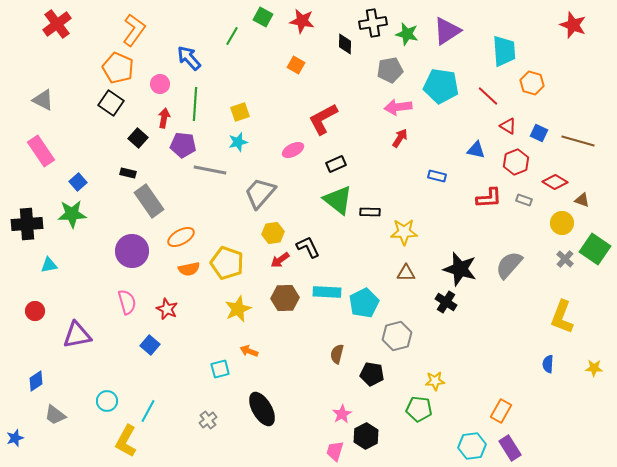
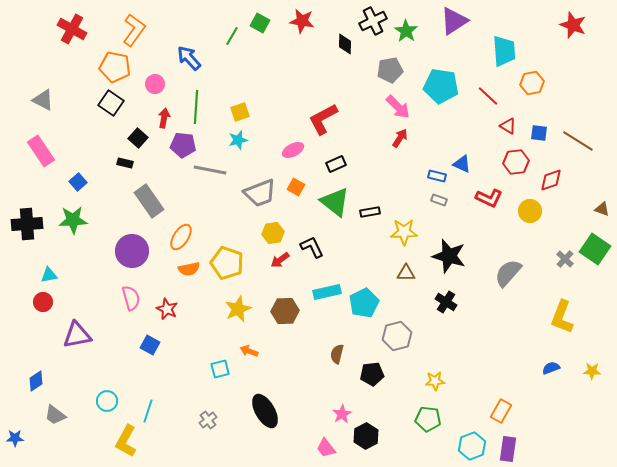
green square at (263, 17): moved 3 px left, 6 px down
black cross at (373, 23): moved 2 px up; rotated 16 degrees counterclockwise
red cross at (57, 24): moved 15 px right, 5 px down; rotated 24 degrees counterclockwise
purple triangle at (447, 31): moved 7 px right, 10 px up
green star at (407, 34): moved 1 px left, 3 px up; rotated 20 degrees clockwise
orange square at (296, 65): moved 122 px down
orange pentagon at (118, 68): moved 3 px left, 1 px up; rotated 12 degrees counterclockwise
orange hexagon at (532, 83): rotated 25 degrees counterclockwise
pink circle at (160, 84): moved 5 px left
green line at (195, 104): moved 1 px right, 3 px down
pink arrow at (398, 107): rotated 128 degrees counterclockwise
blue square at (539, 133): rotated 18 degrees counterclockwise
brown line at (578, 141): rotated 16 degrees clockwise
cyan star at (238, 142): moved 2 px up
blue triangle at (476, 150): moved 14 px left, 14 px down; rotated 12 degrees clockwise
red hexagon at (516, 162): rotated 15 degrees clockwise
black rectangle at (128, 173): moved 3 px left, 10 px up
red diamond at (555, 182): moved 4 px left, 2 px up; rotated 50 degrees counterclockwise
gray trapezoid at (260, 193): rotated 152 degrees counterclockwise
red L-shape at (489, 198): rotated 28 degrees clockwise
green triangle at (338, 200): moved 3 px left, 2 px down
gray rectangle at (524, 200): moved 85 px left
brown triangle at (582, 200): moved 20 px right, 9 px down
black rectangle at (370, 212): rotated 12 degrees counterclockwise
green star at (72, 214): moved 1 px right, 6 px down
yellow circle at (562, 223): moved 32 px left, 12 px up
orange ellipse at (181, 237): rotated 28 degrees counterclockwise
black L-shape at (308, 247): moved 4 px right
cyan triangle at (49, 265): moved 10 px down
gray semicircle at (509, 265): moved 1 px left, 8 px down
black star at (460, 269): moved 11 px left, 13 px up
cyan rectangle at (327, 292): rotated 16 degrees counterclockwise
brown hexagon at (285, 298): moved 13 px down
pink semicircle at (127, 302): moved 4 px right, 4 px up
red circle at (35, 311): moved 8 px right, 9 px up
blue square at (150, 345): rotated 12 degrees counterclockwise
blue semicircle at (548, 364): moved 3 px right, 4 px down; rotated 66 degrees clockwise
yellow star at (594, 368): moved 2 px left, 3 px down
black pentagon at (372, 374): rotated 15 degrees counterclockwise
black ellipse at (262, 409): moved 3 px right, 2 px down
green pentagon at (419, 409): moved 9 px right, 10 px down
cyan line at (148, 411): rotated 10 degrees counterclockwise
blue star at (15, 438): rotated 18 degrees clockwise
cyan hexagon at (472, 446): rotated 12 degrees counterclockwise
purple rectangle at (510, 448): moved 2 px left, 1 px down; rotated 40 degrees clockwise
pink trapezoid at (335, 451): moved 9 px left, 3 px up; rotated 55 degrees counterclockwise
